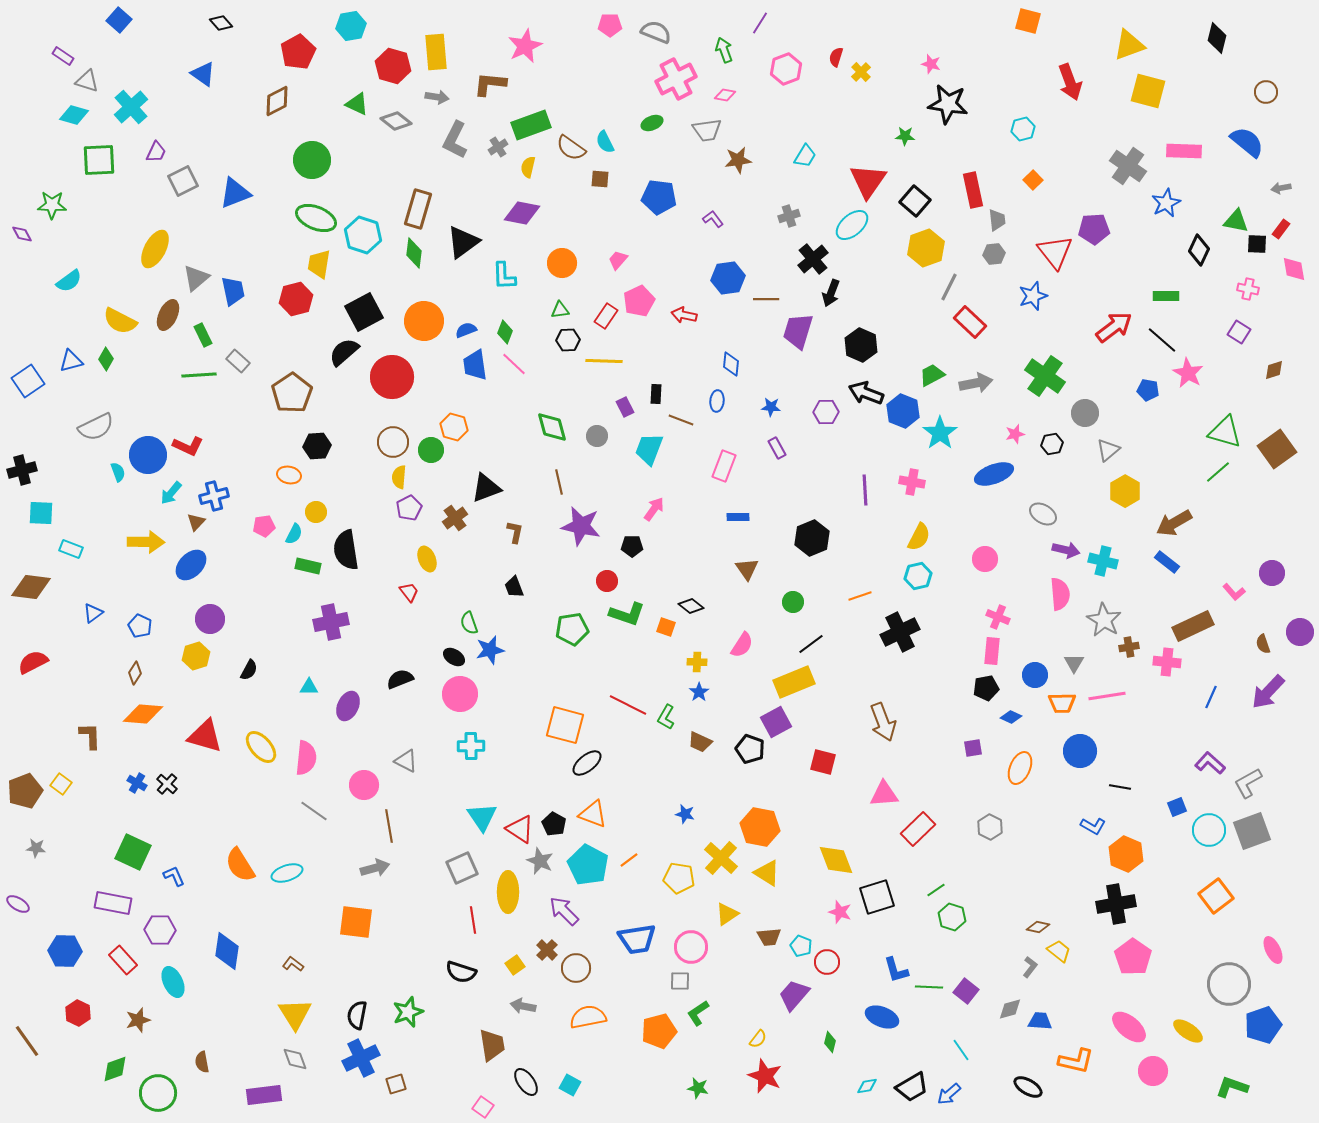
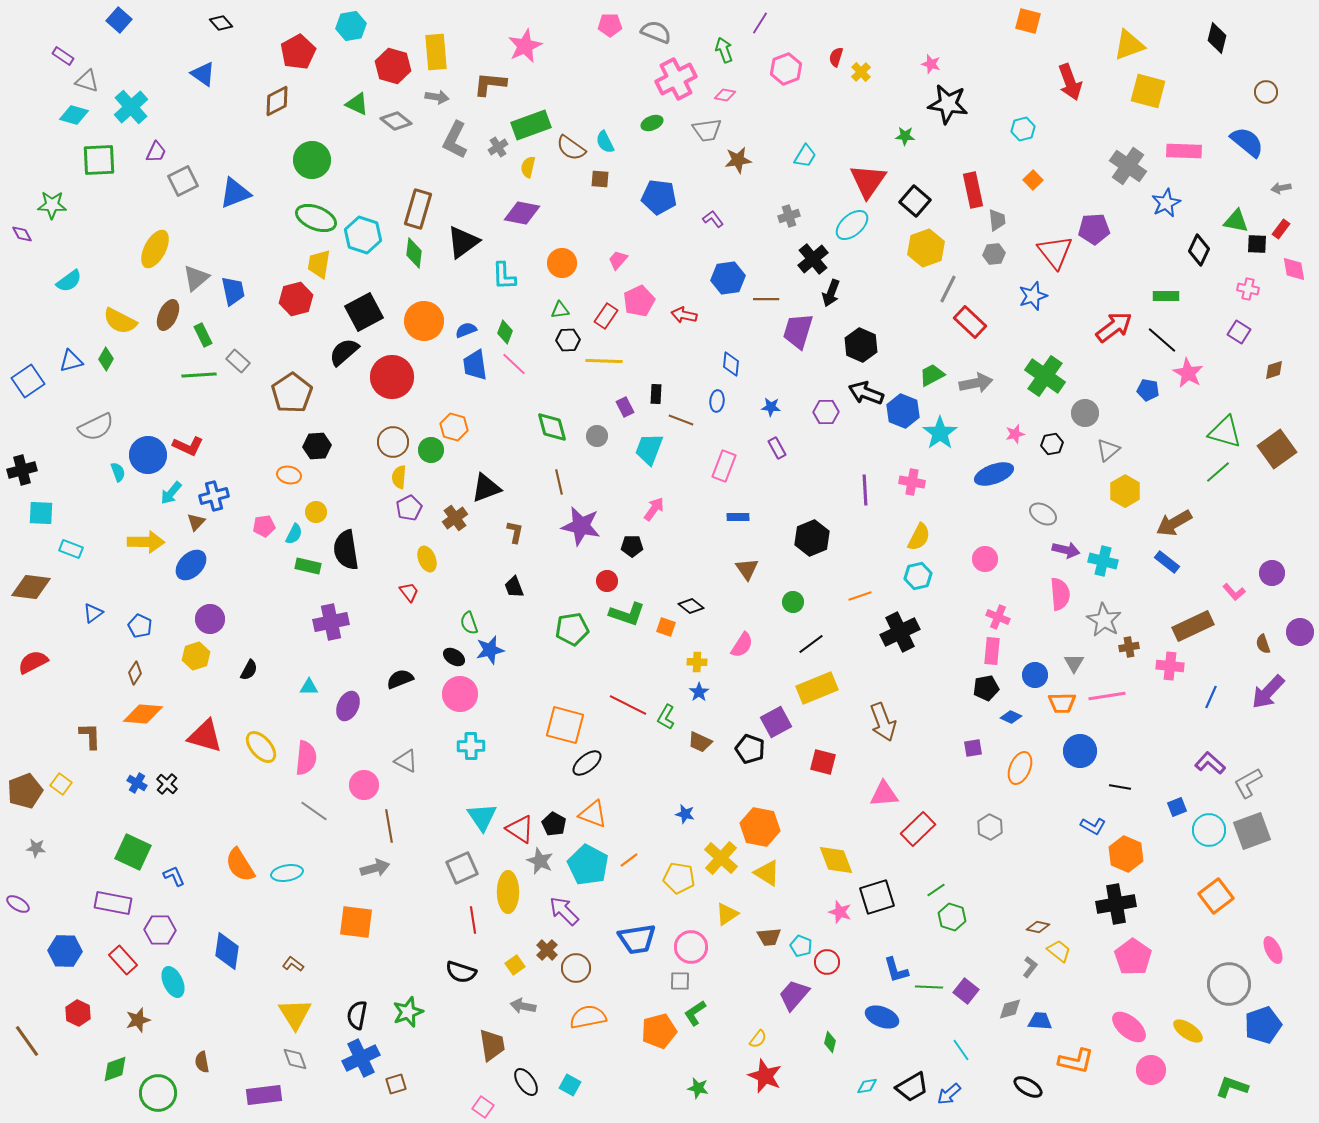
gray line at (949, 287): moved 1 px left, 2 px down
pink cross at (1167, 662): moved 3 px right, 4 px down
yellow rectangle at (794, 682): moved 23 px right, 6 px down
cyan ellipse at (287, 873): rotated 8 degrees clockwise
green L-shape at (698, 1013): moved 3 px left
pink circle at (1153, 1071): moved 2 px left, 1 px up
